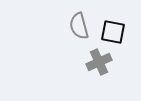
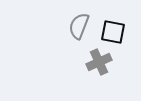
gray semicircle: rotated 36 degrees clockwise
